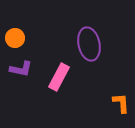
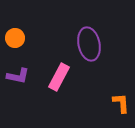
purple L-shape: moved 3 px left, 7 px down
